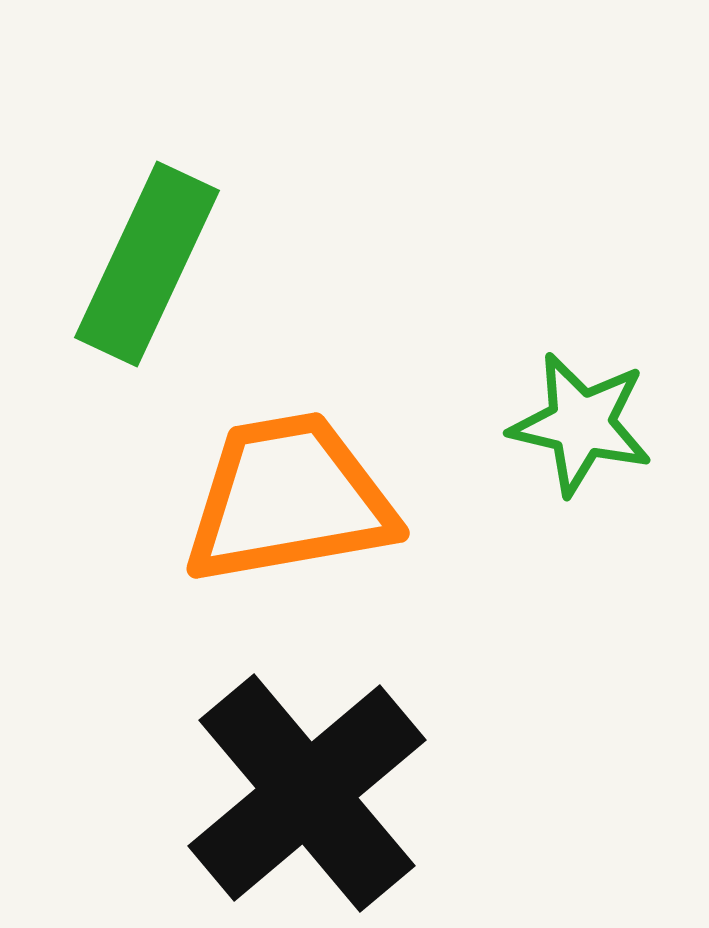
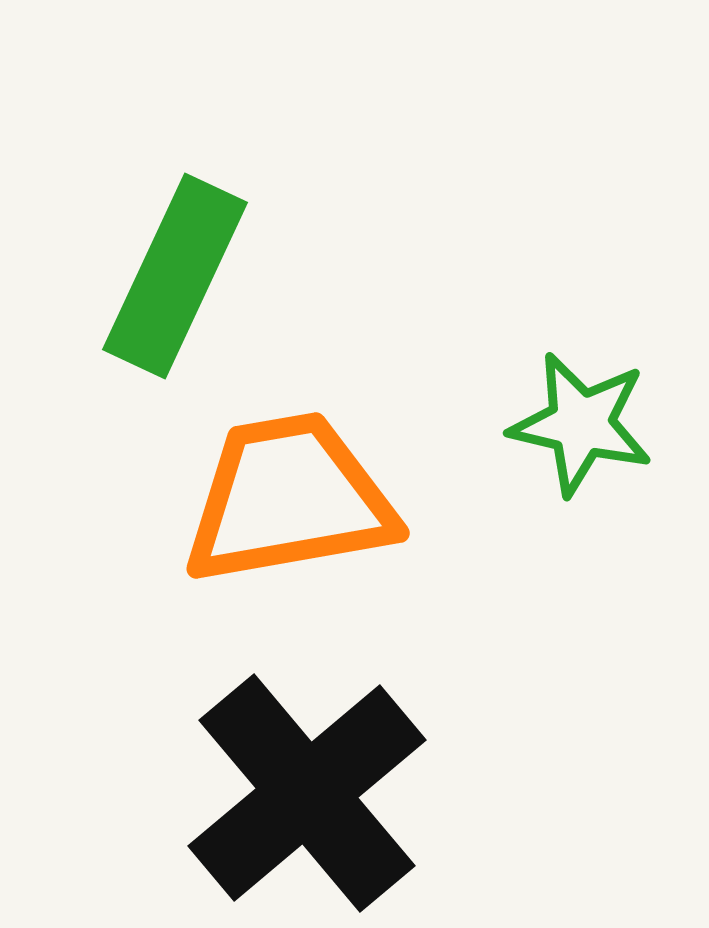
green rectangle: moved 28 px right, 12 px down
